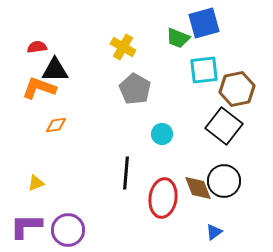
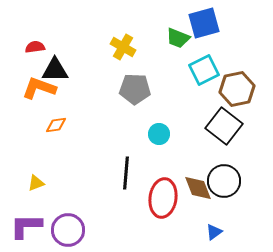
red semicircle: moved 2 px left
cyan square: rotated 20 degrees counterclockwise
gray pentagon: rotated 28 degrees counterclockwise
cyan circle: moved 3 px left
